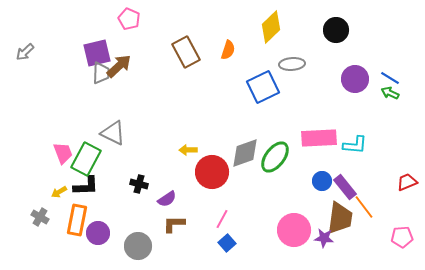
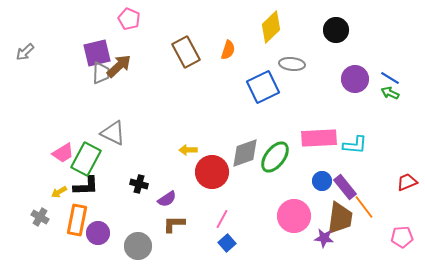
gray ellipse at (292, 64): rotated 10 degrees clockwise
pink trapezoid at (63, 153): rotated 80 degrees clockwise
pink circle at (294, 230): moved 14 px up
